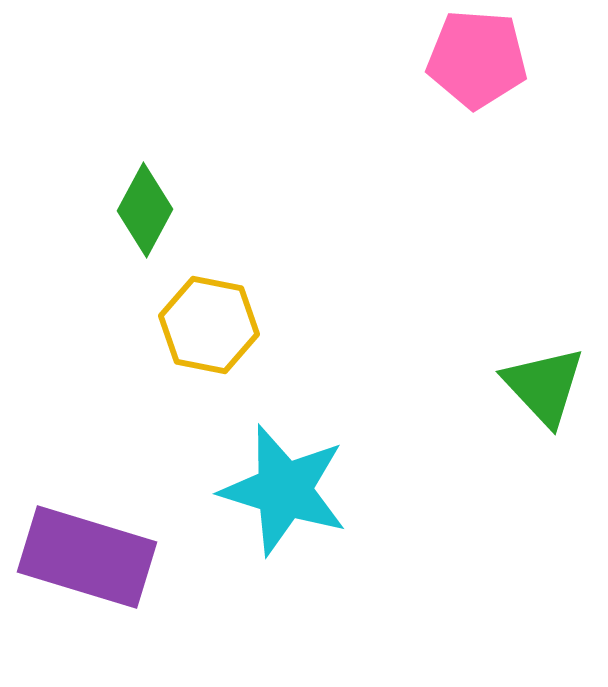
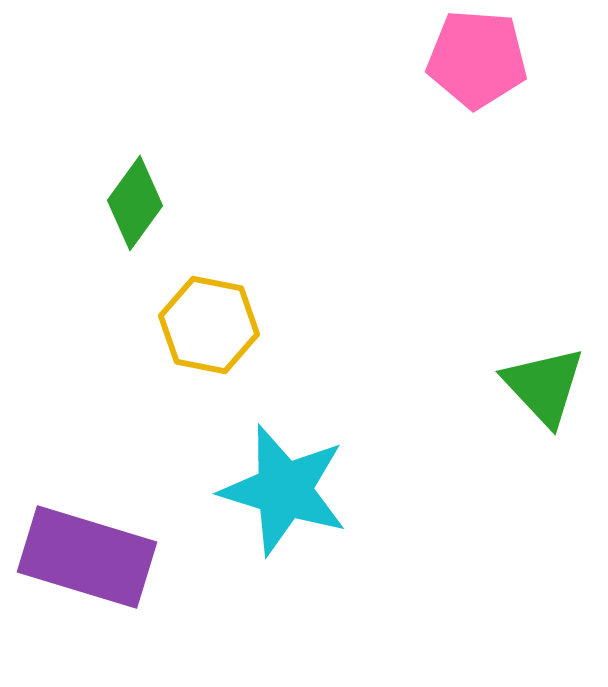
green diamond: moved 10 px left, 7 px up; rotated 8 degrees clockwise
